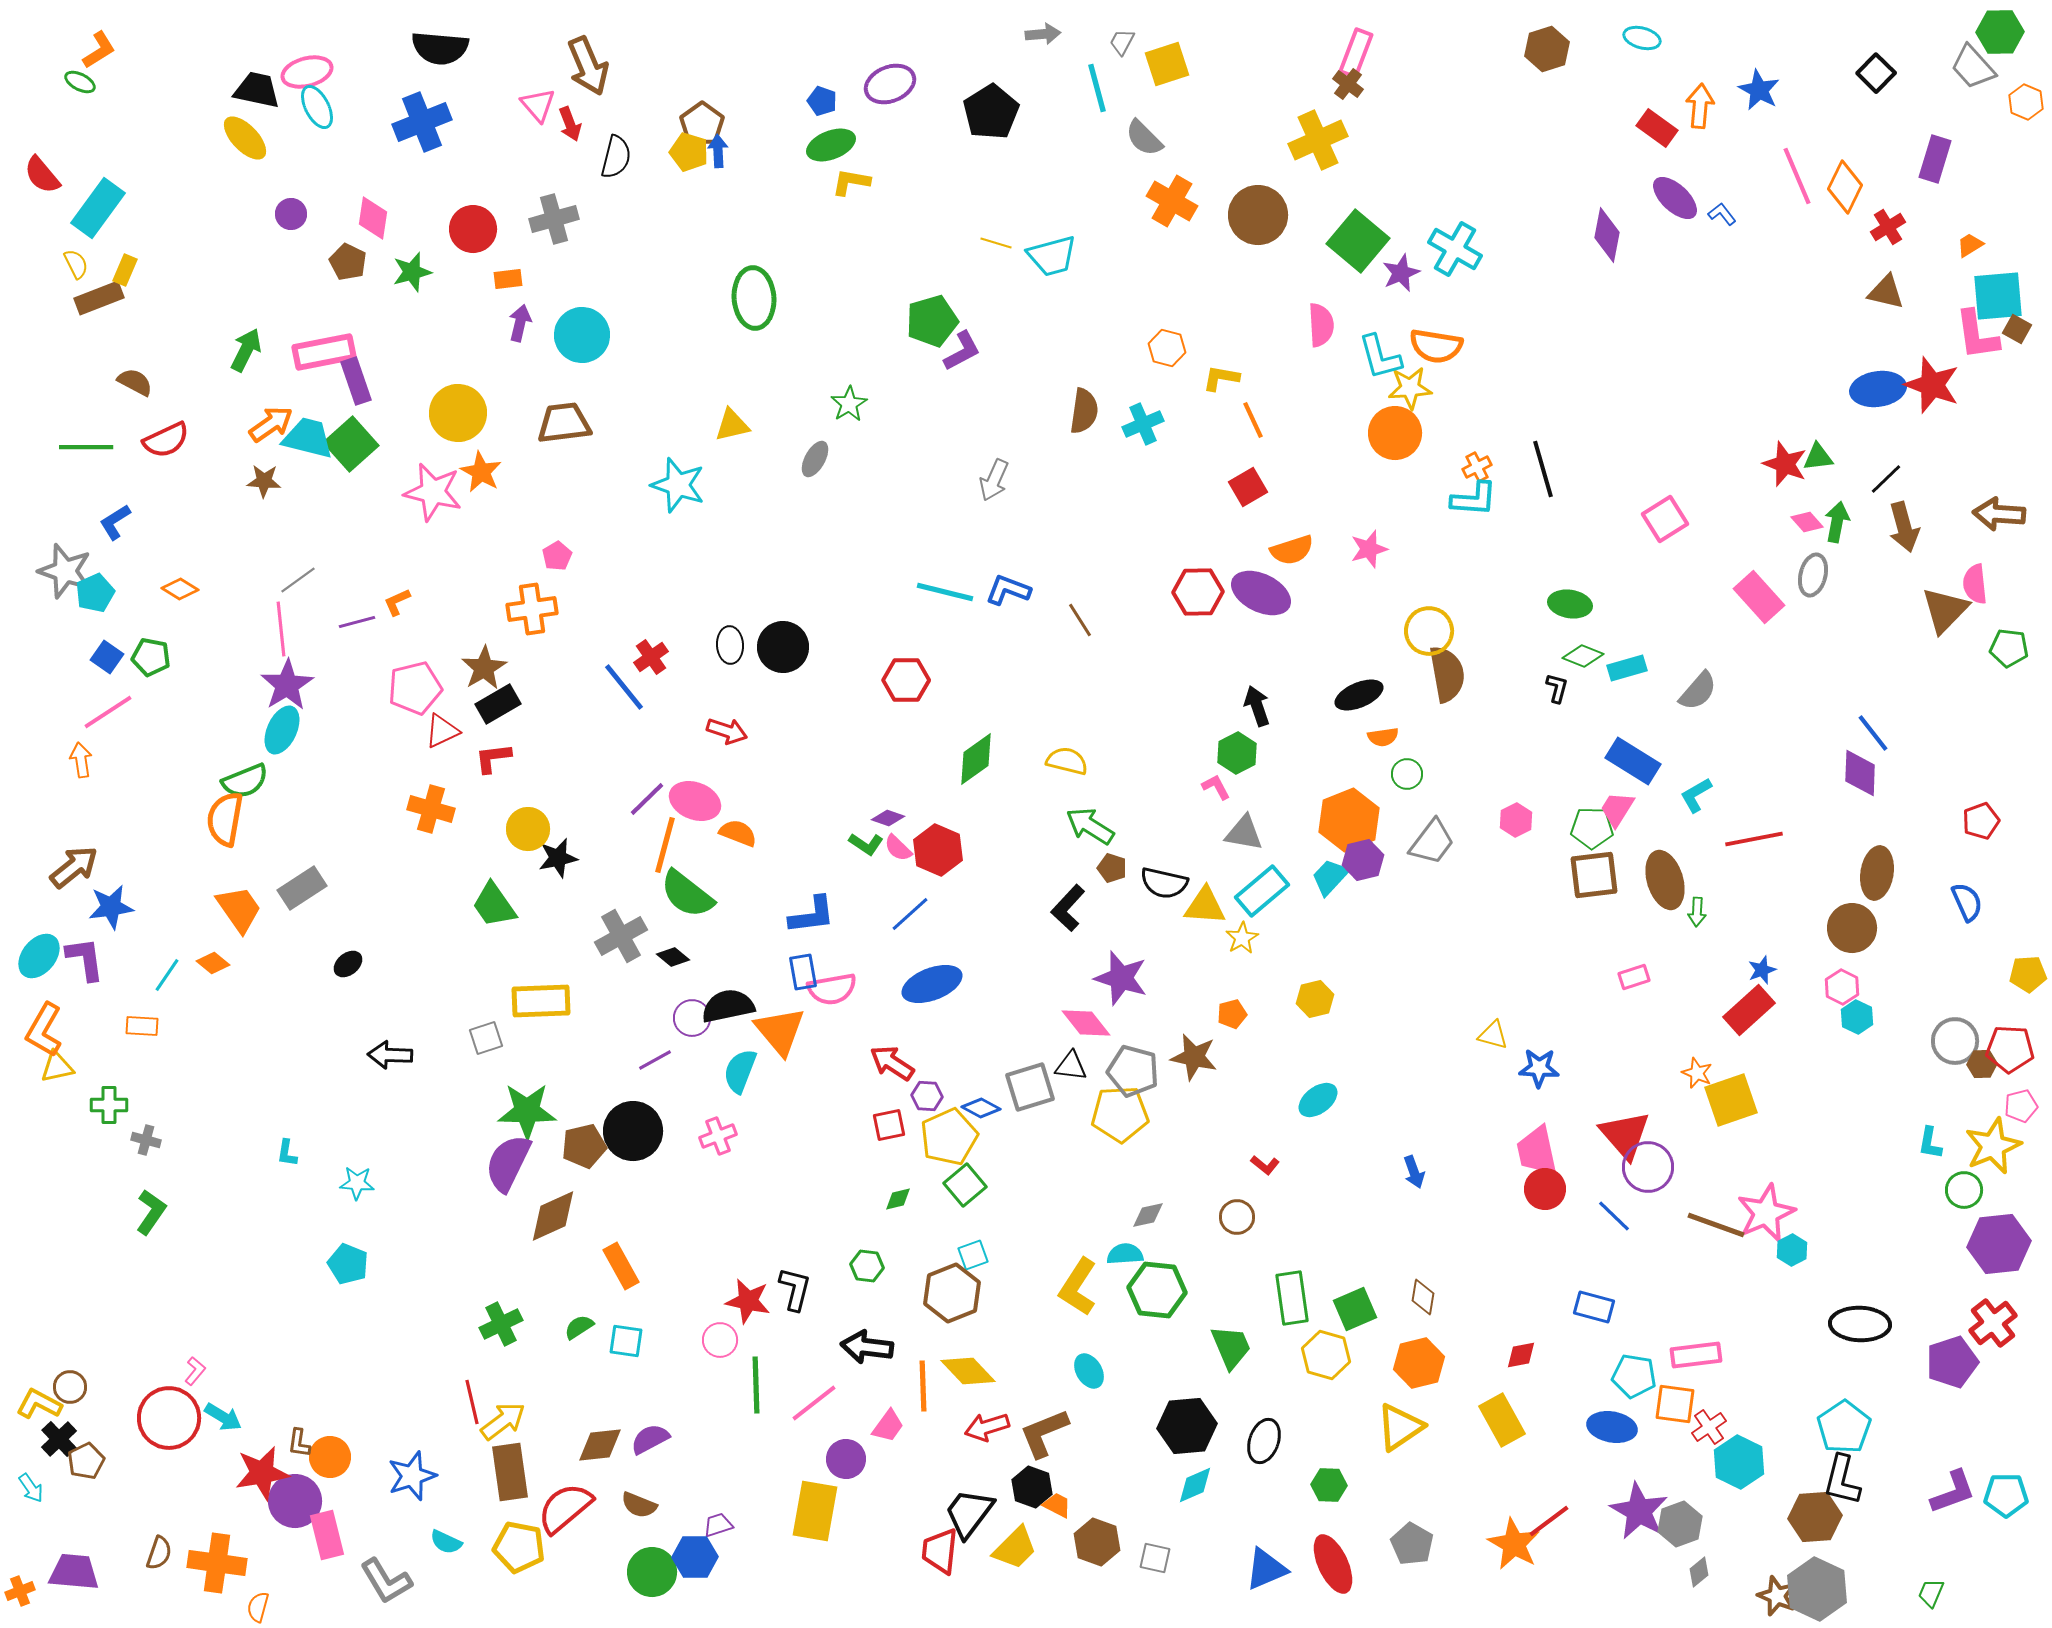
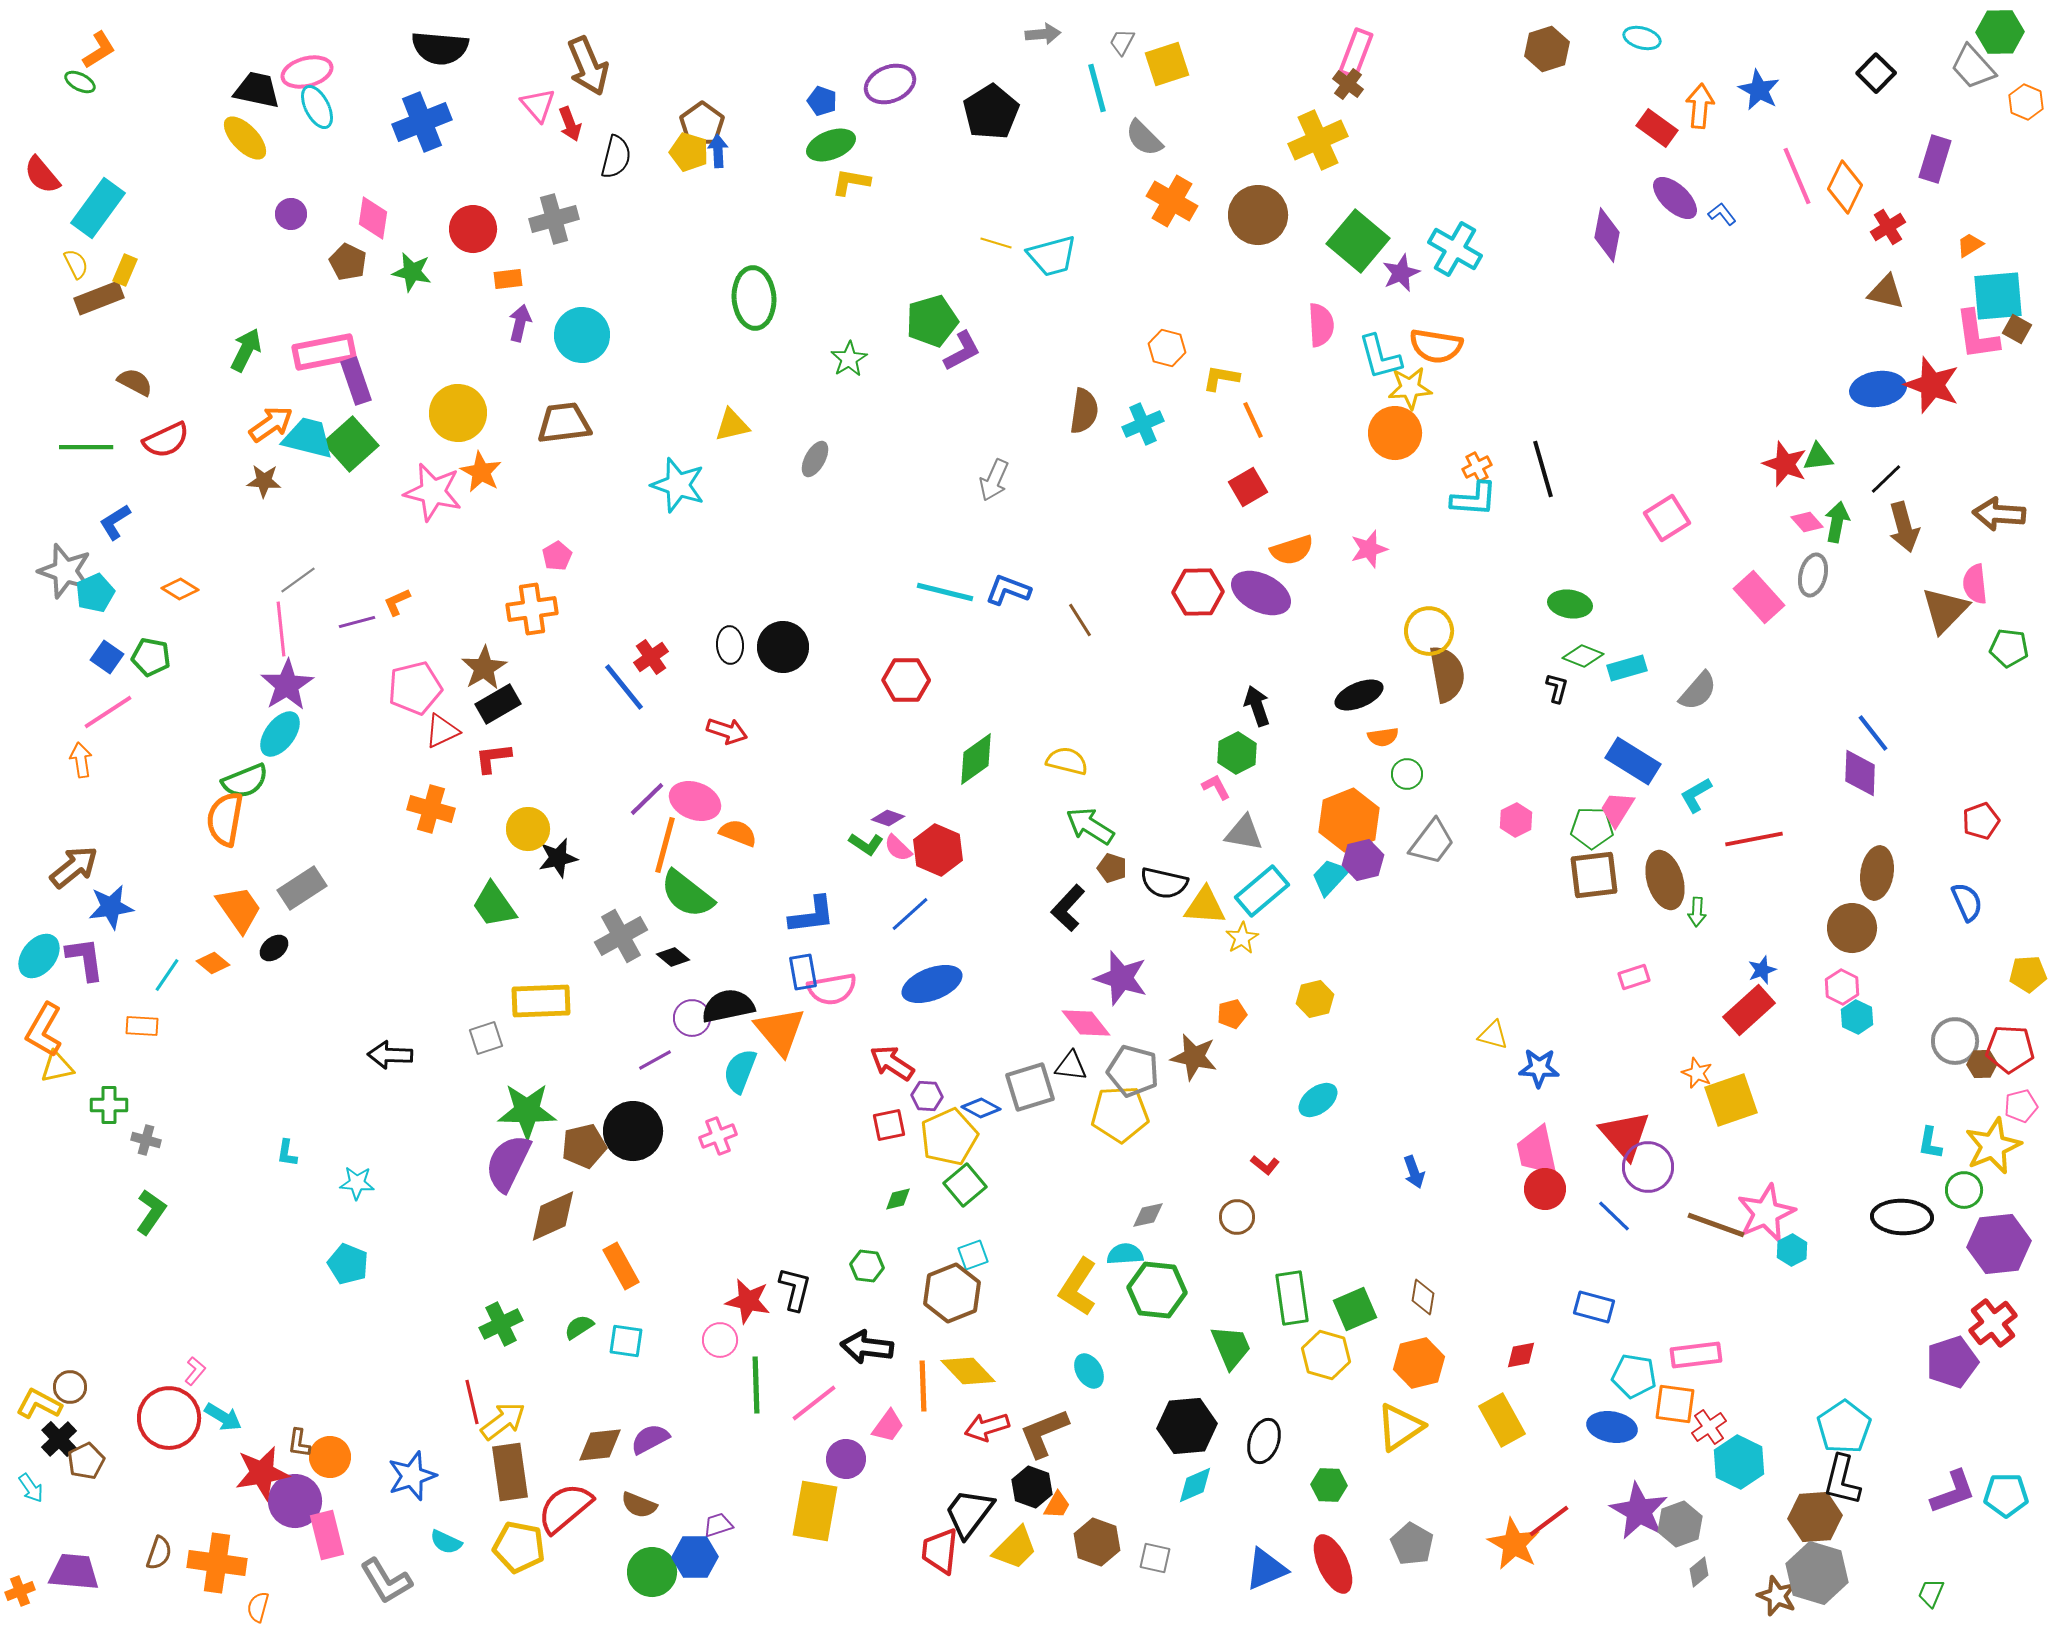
green star at (412, 272): rotated 27 degrees clockwise
green star at (849, 404): moved 45 px up
pink square at (1665, 519): moved 2 px right, 1 px up
cyan ellipse at (282, 730): moved 2 px left, 4 px down; rotated 12 degrees clockwise
black ellipse at (348, 964): moved 74 px left, 16 px up
black ellipse at (1860, 1324): moved 42 px right, 107 px up
orange trapezoid at (1057, 1505): rotated 92 degrees clockwise
gray hexagon at (1817, 1589): moved 16 px up; rotated 8 degrees counterclockwise
